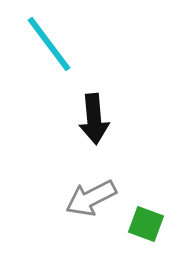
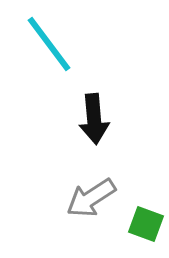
gray arrow: rotated 6 degrees counterclockwise
